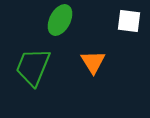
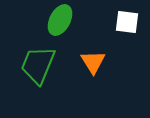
white square: moved 2 px left, 1 px down
green trapezoid: moved 5 px right, 2 px up
